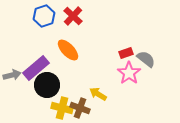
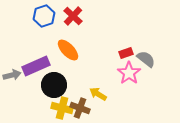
purple rectangle: moved 2 px up; rotated 16 degrees clockwise
black circle: moved 7 px right
